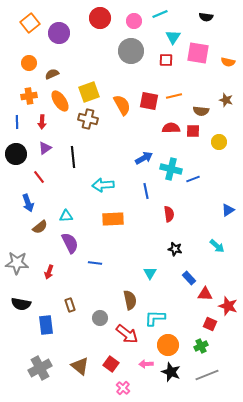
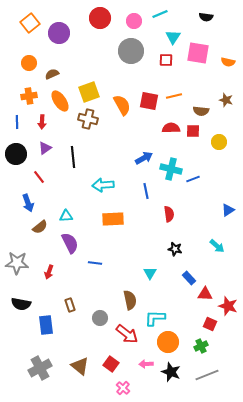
orange circle at (168, 345): moved 3 px up
